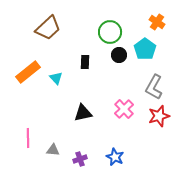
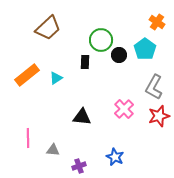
green circle: moved 9 px left, 8 px down
orange rectangle: moved 1 px left, 3 px down
cyan triangle: rotated 40 degrees clockwise
black triangle: moved 1 px left, 4 px down; rotated 18 degrees clockwise
purple cross: moved 1 px left, 7 px down
